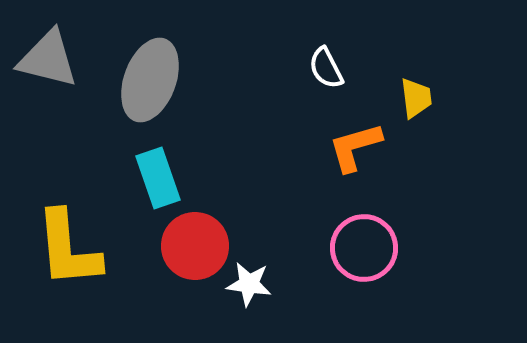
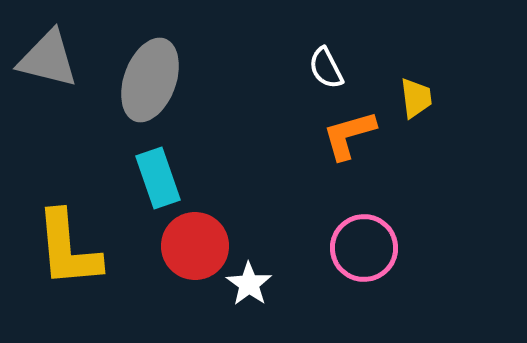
orange L-shape: moved 6 px left, 12 px up
white star: rotated 27 degrees clockwise
